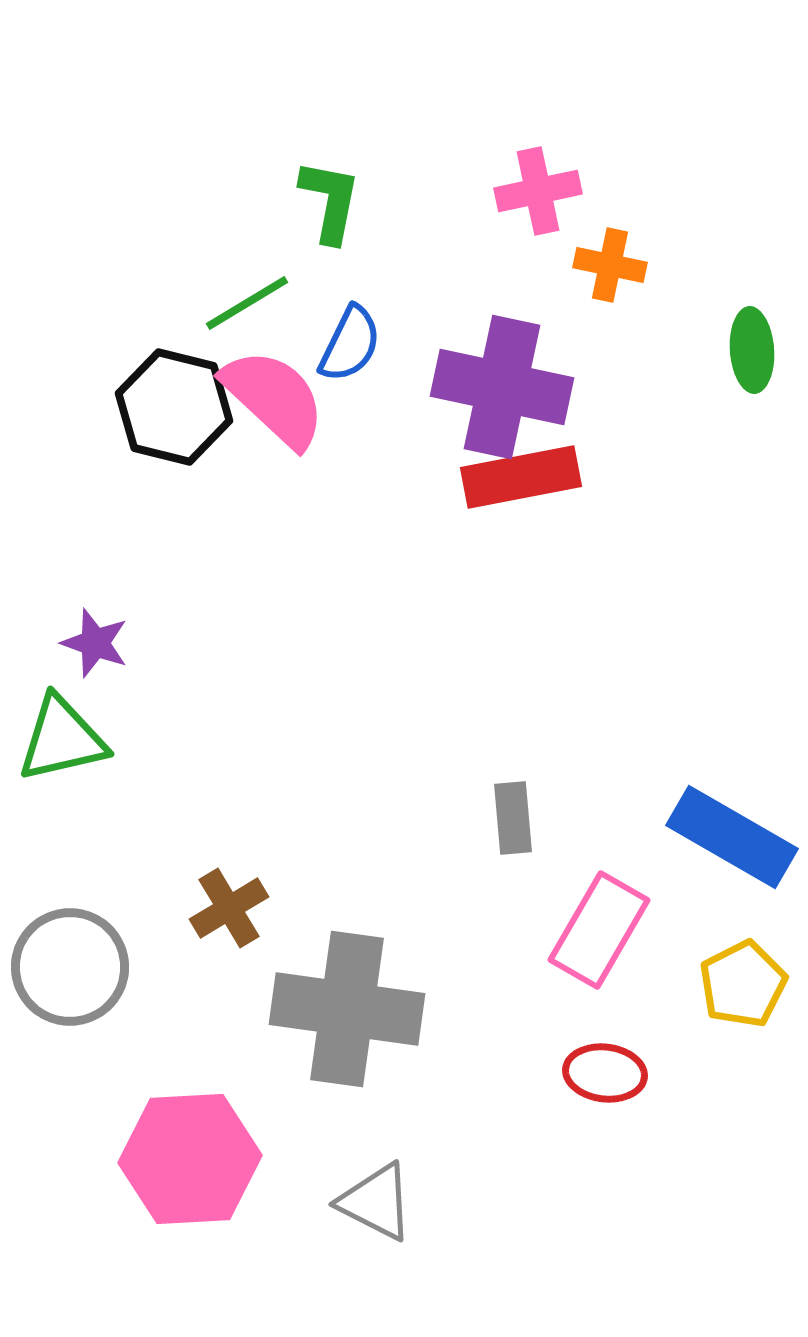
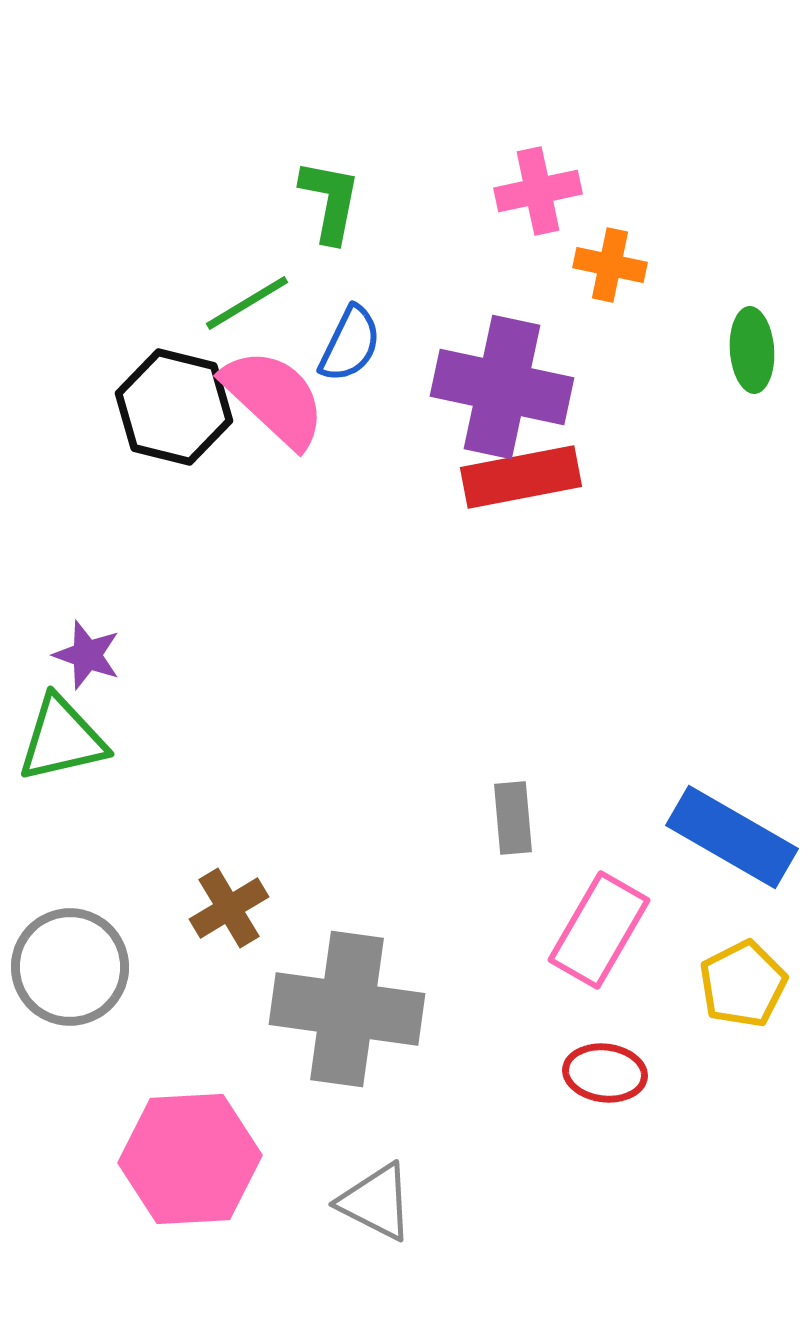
purple star: moved 8 px left, 12 px down
